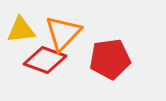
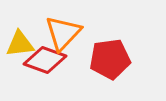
yellow triangle: moved 1 px left, 14 px down
